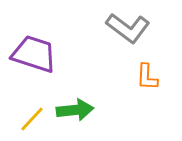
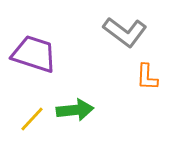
gray L-shape: moved 3 px left, 4 px down
